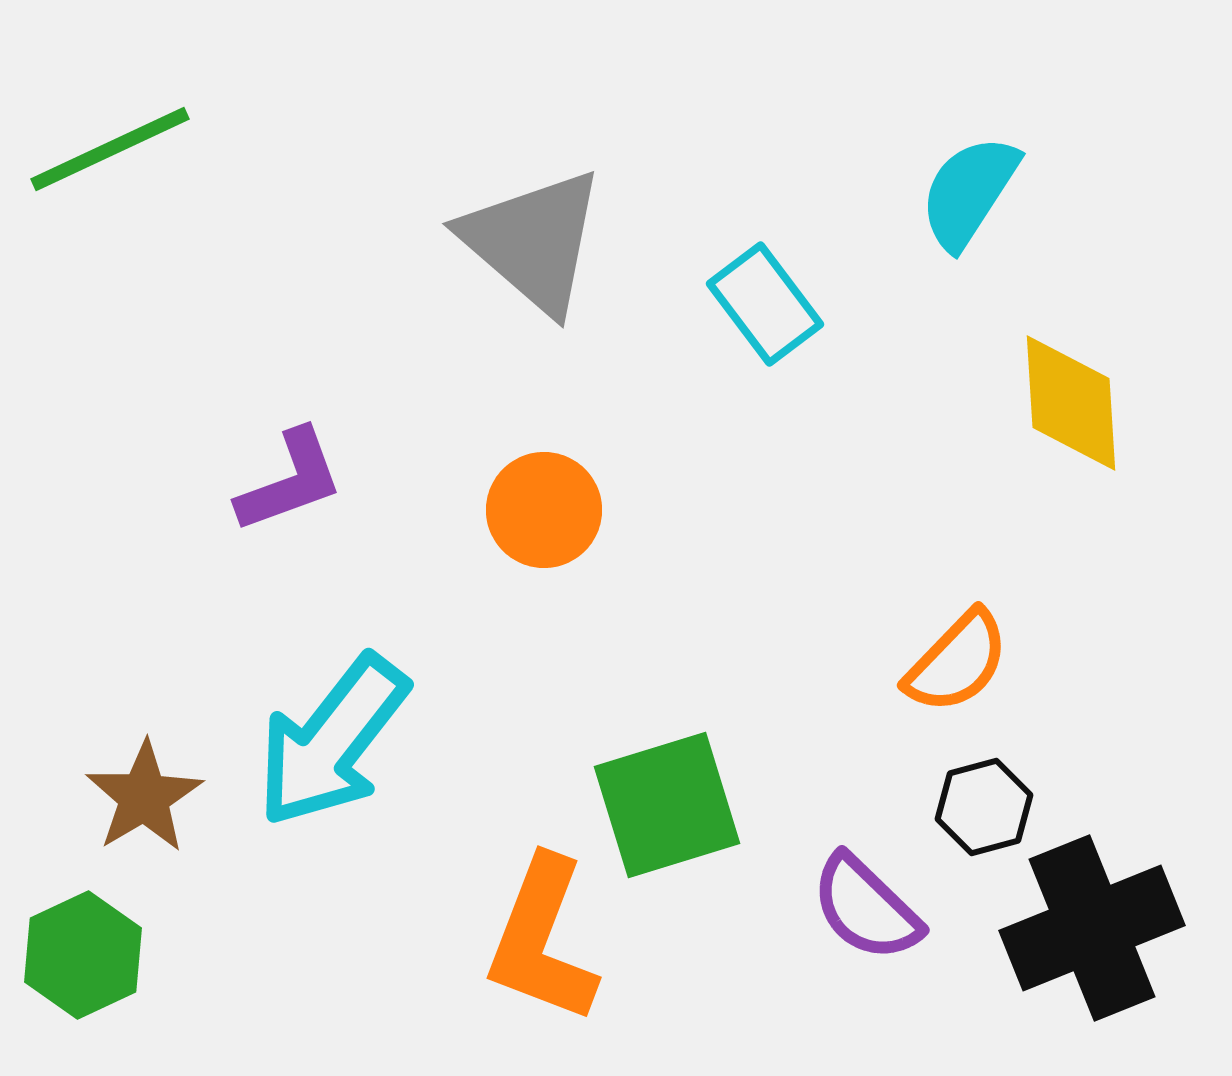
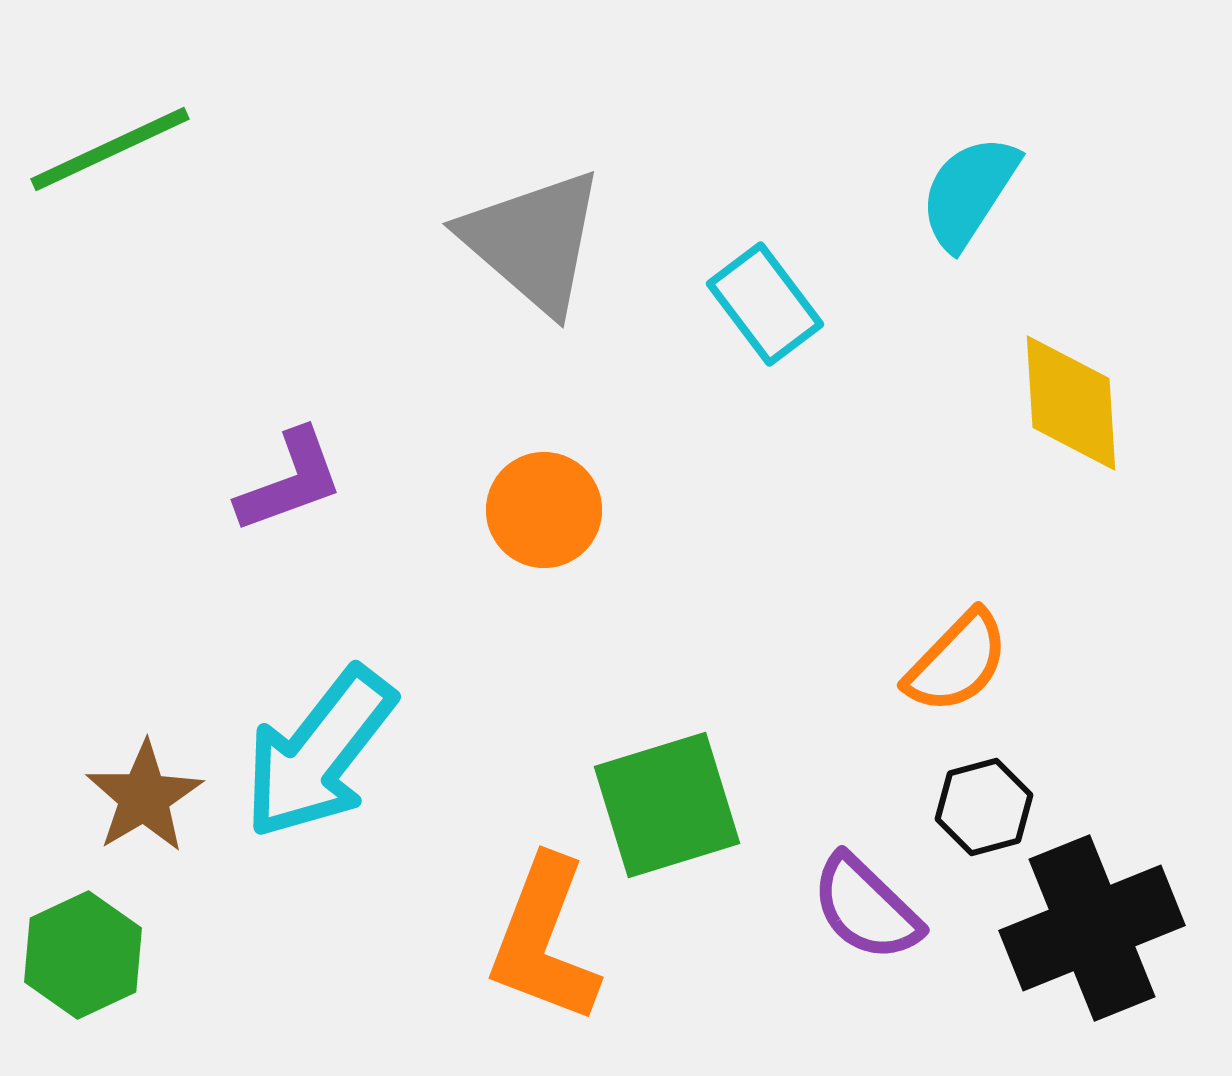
cyan arrow: moved 13 px left, 12 px down
orange L-shape: moved 2 px right
